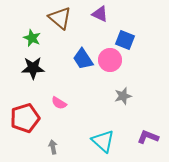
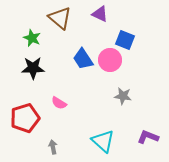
gray star: rotated 24 degrees clockwise
